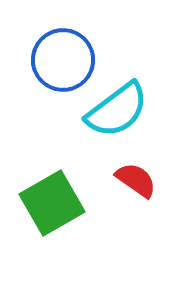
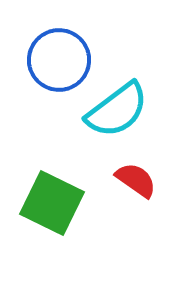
blue circle: moved 4 px left
green square: rotated 34 degrees counterclockwise
